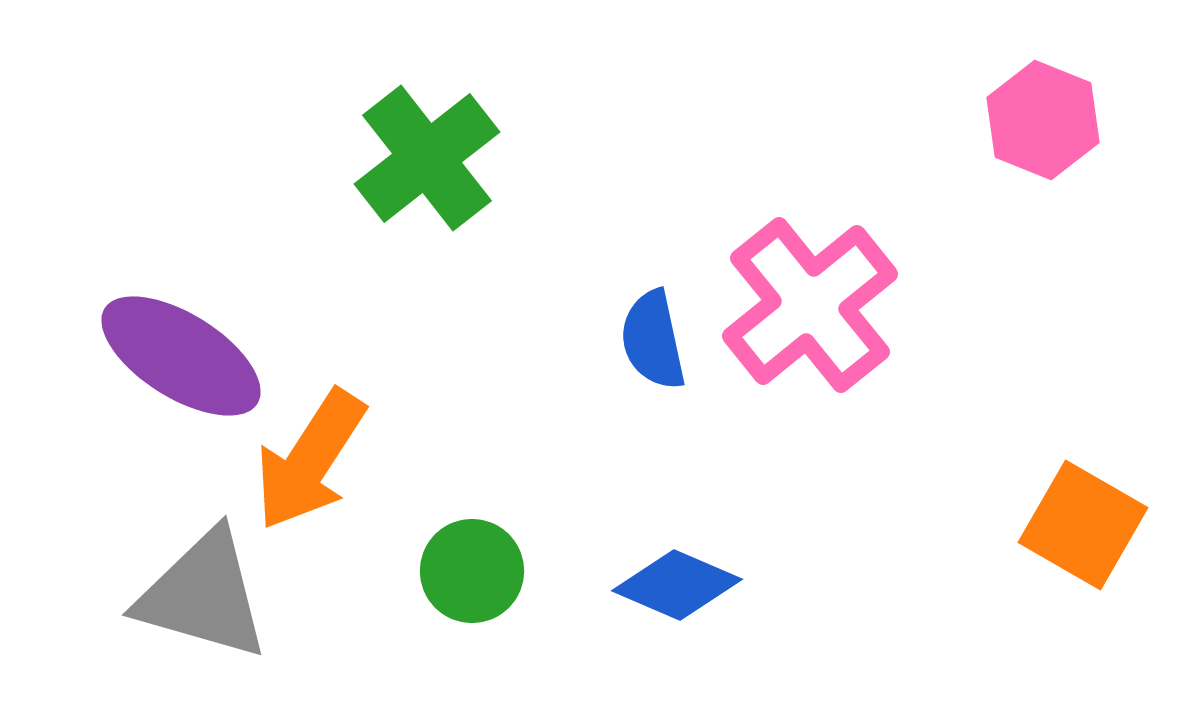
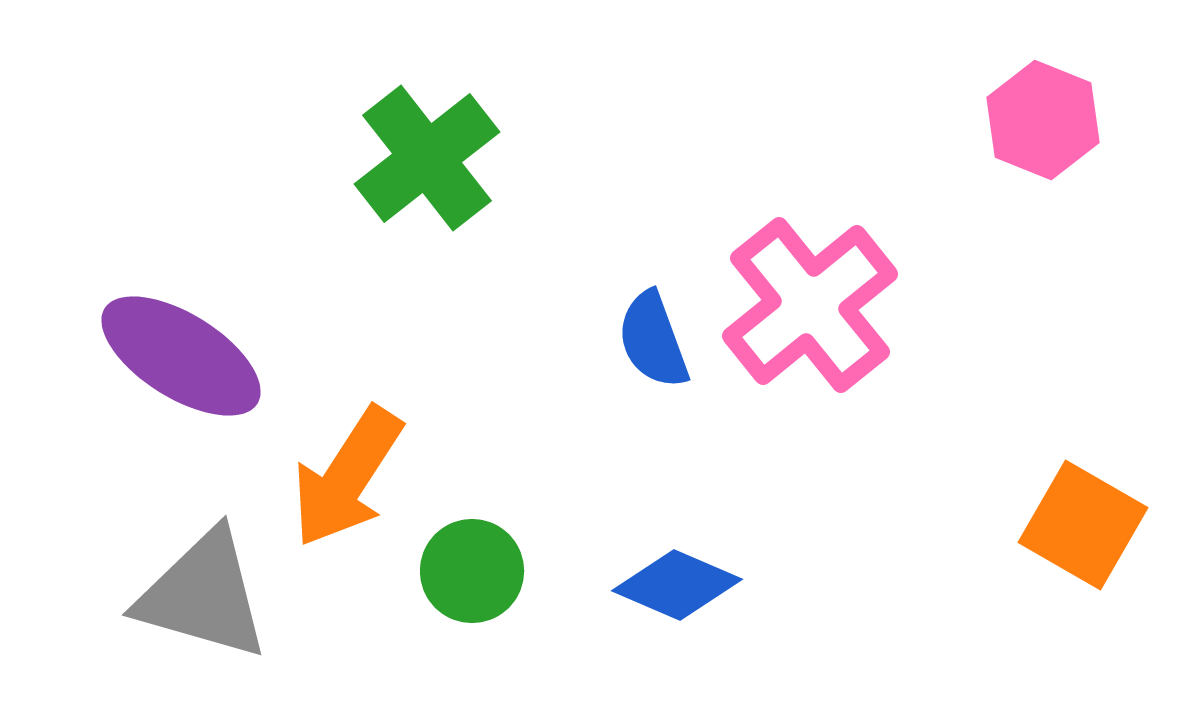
blue semicircle: rotated 8 degrees counterclockwise
orange arrow: moved 37 px right, 17 px down
